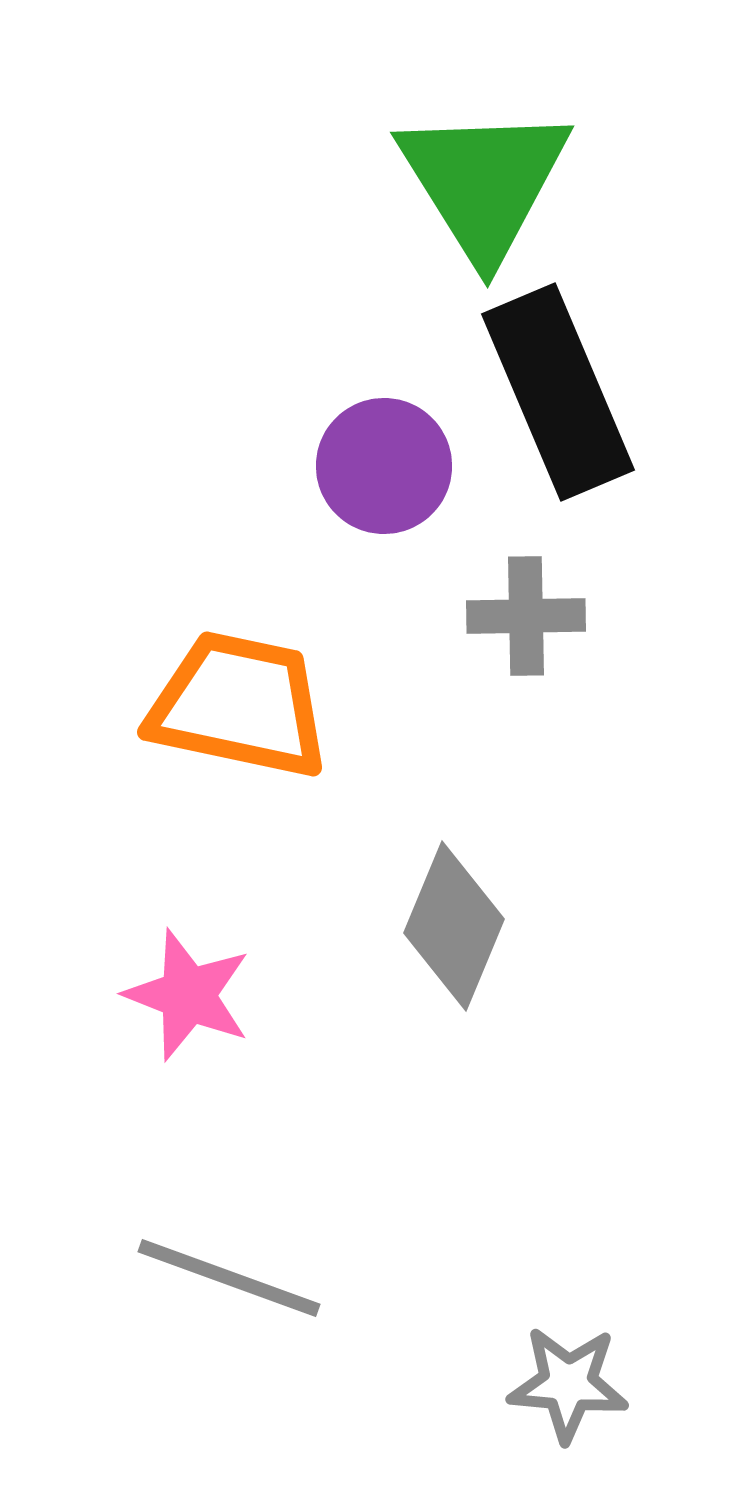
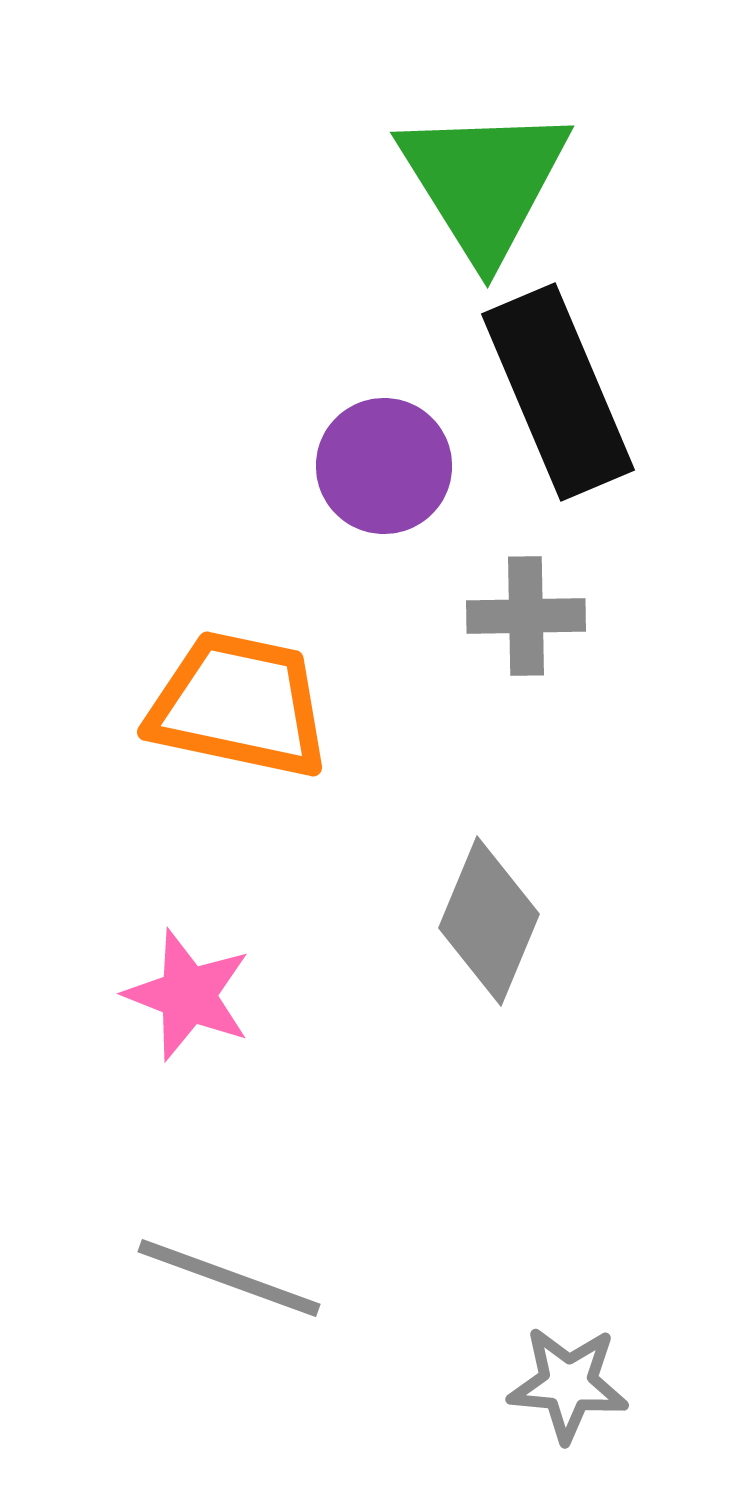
gray diamond: moved 35 px right, 5 px up
